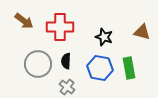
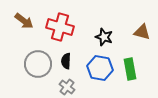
red cross: rotated 16 degrees clockwise
green rectangle: moved 1 px right, 1 px down
